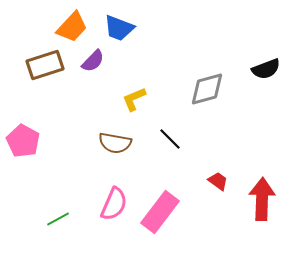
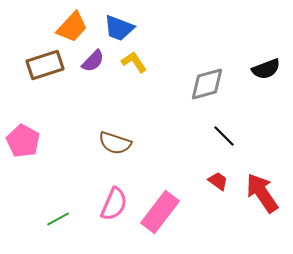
gray diamond: moved 5 px up
yellow L-shape: moved 37 px up; rotated 80 degrees clockwise
black line: moved 54 px right, 3 px up
brown semicircle: rotated 8 degrees clockwise
red arrow: moved 6 px up; rotated 36 degrees counterclockwise
